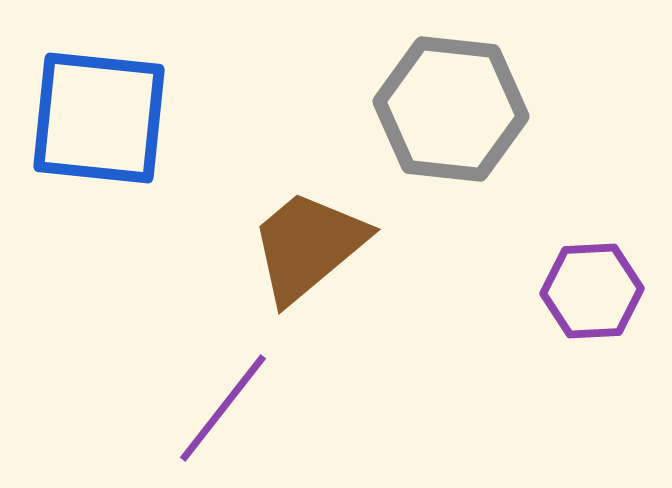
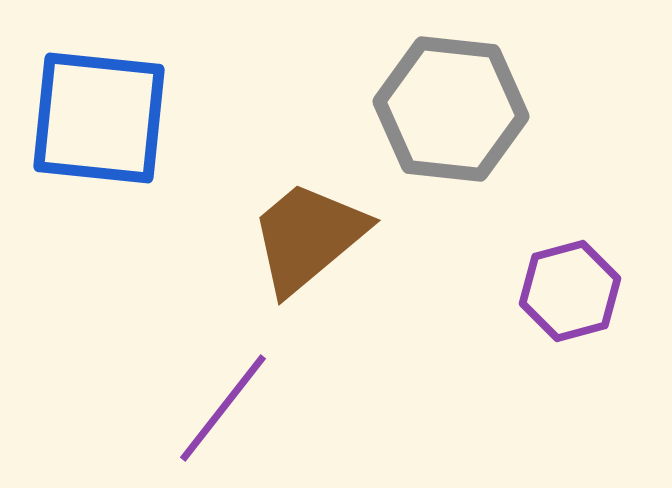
brown trapezoid: moved 9 px up
purple hexagon: moved 22 px left; rotated 12 degrees counterclockwise
